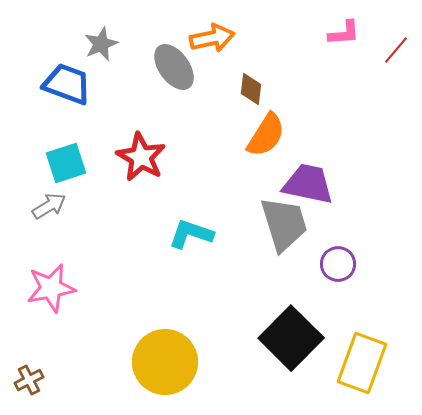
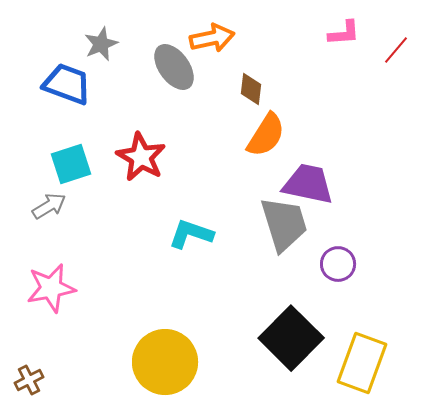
cyan square: moved 5 px right, 1 px down
